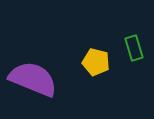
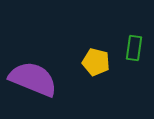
green rectangle: rotated 25 degrees clockwise
